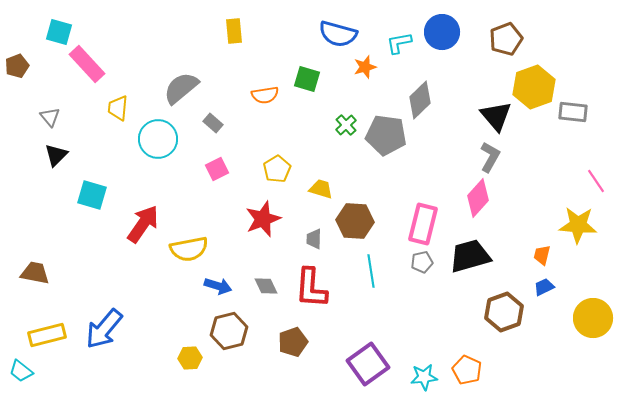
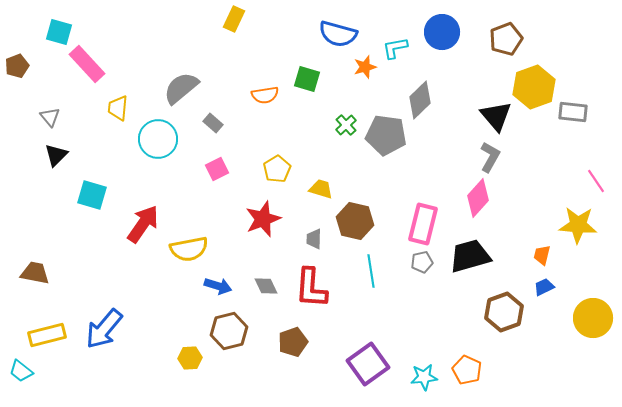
yellow rectangle at (234, 31): moved 12 px up; rotated 30 degrees clockwise
cyan L-shape at (399, 43): moved 4 px left, 5 px down
brown hexagon at (355, 221): rotated 9 degrees clockwise
